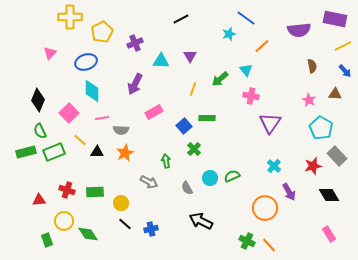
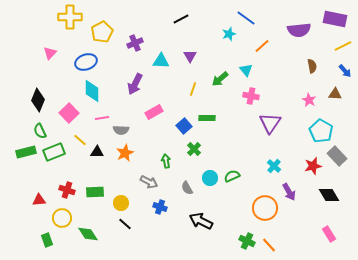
cyan pentagon at (321, 128): moved 3 px down
yellow circle at (64, 221): moved 2 px left, 3 px up
blue cross at (151, 229): moved 9 px right, 22 px up; rotated 32 degrees clockwise
